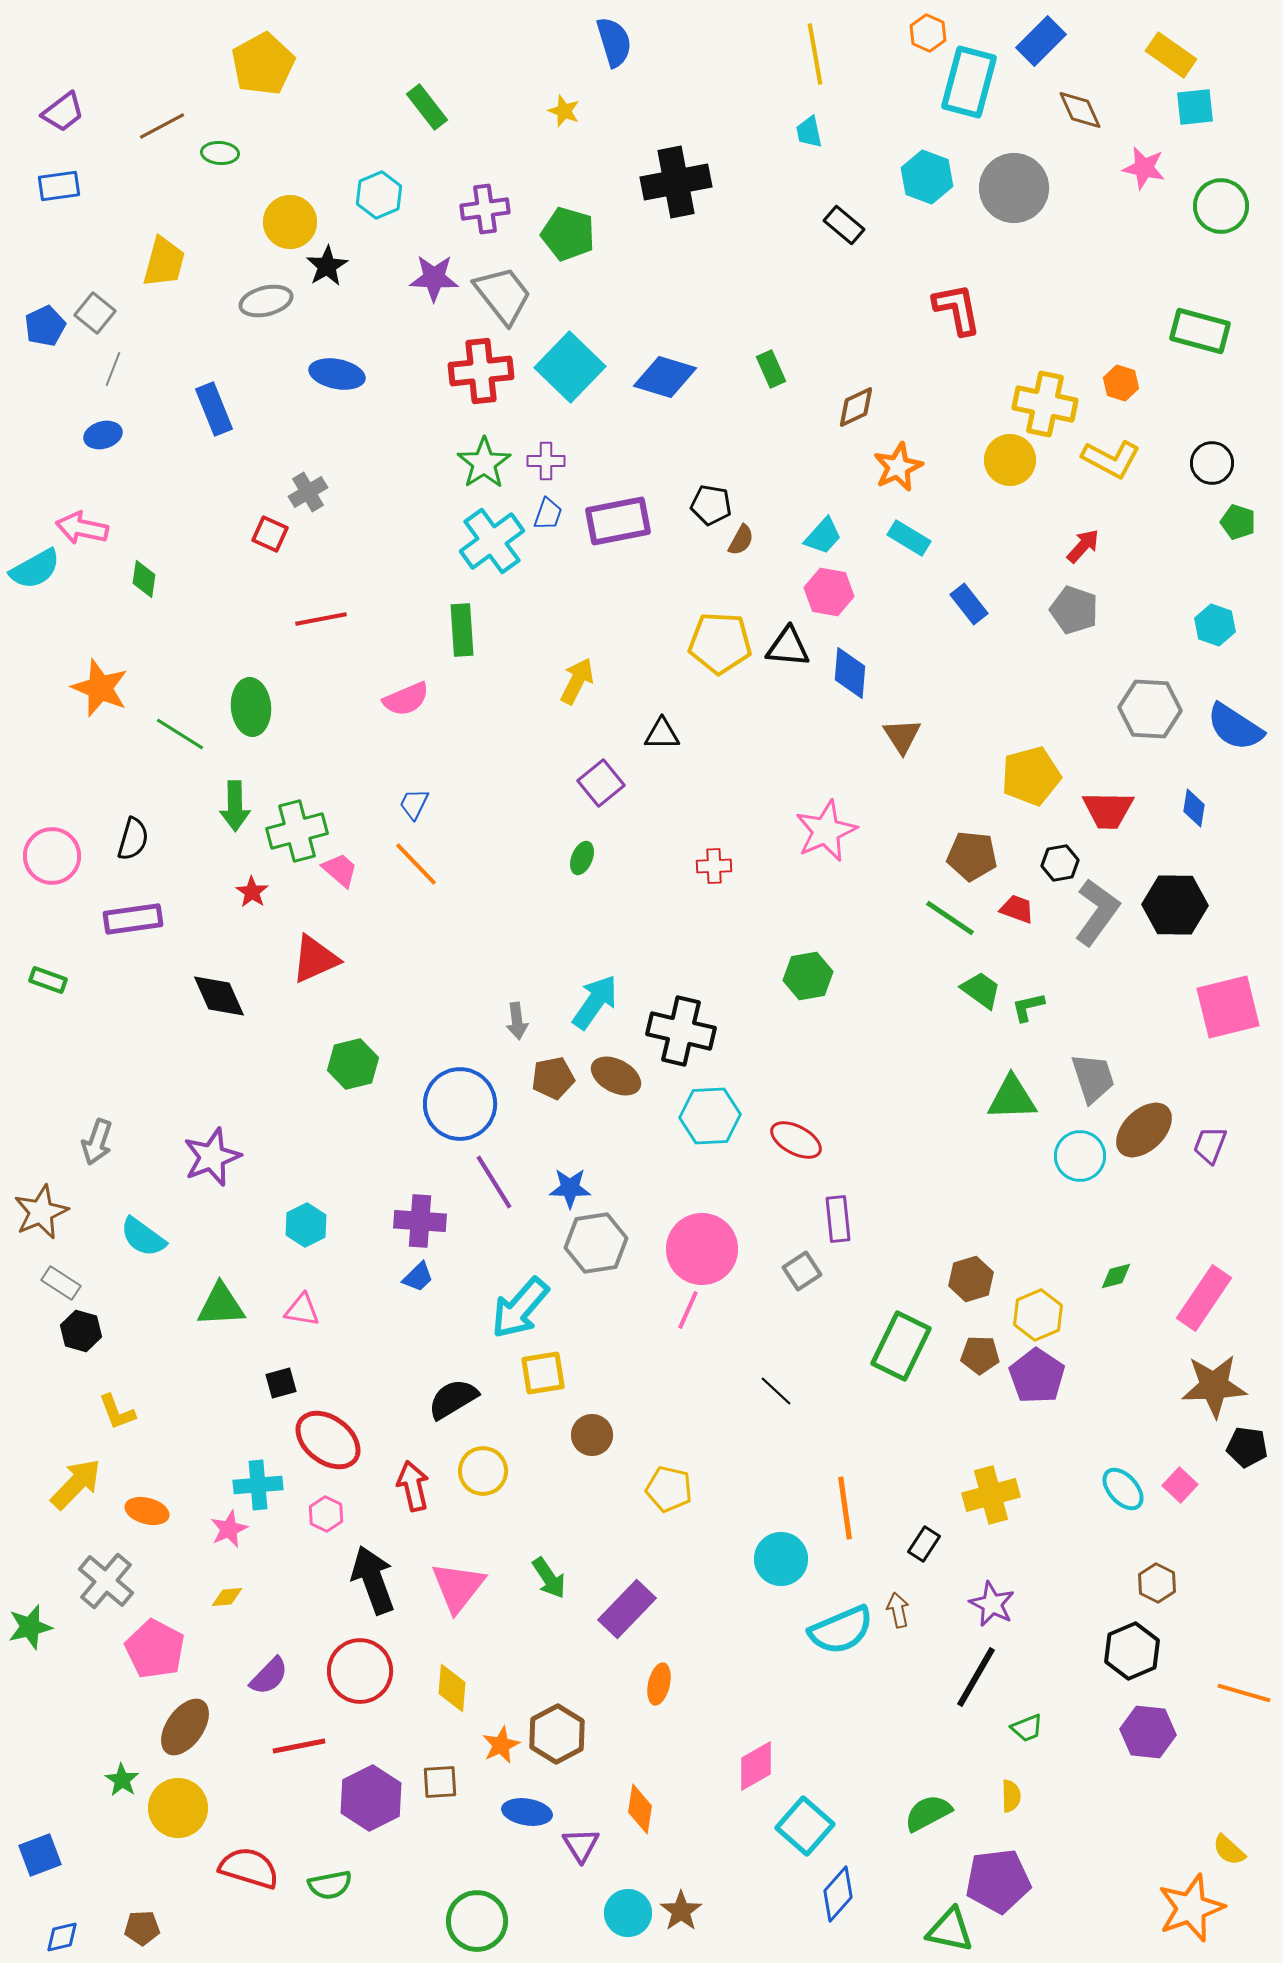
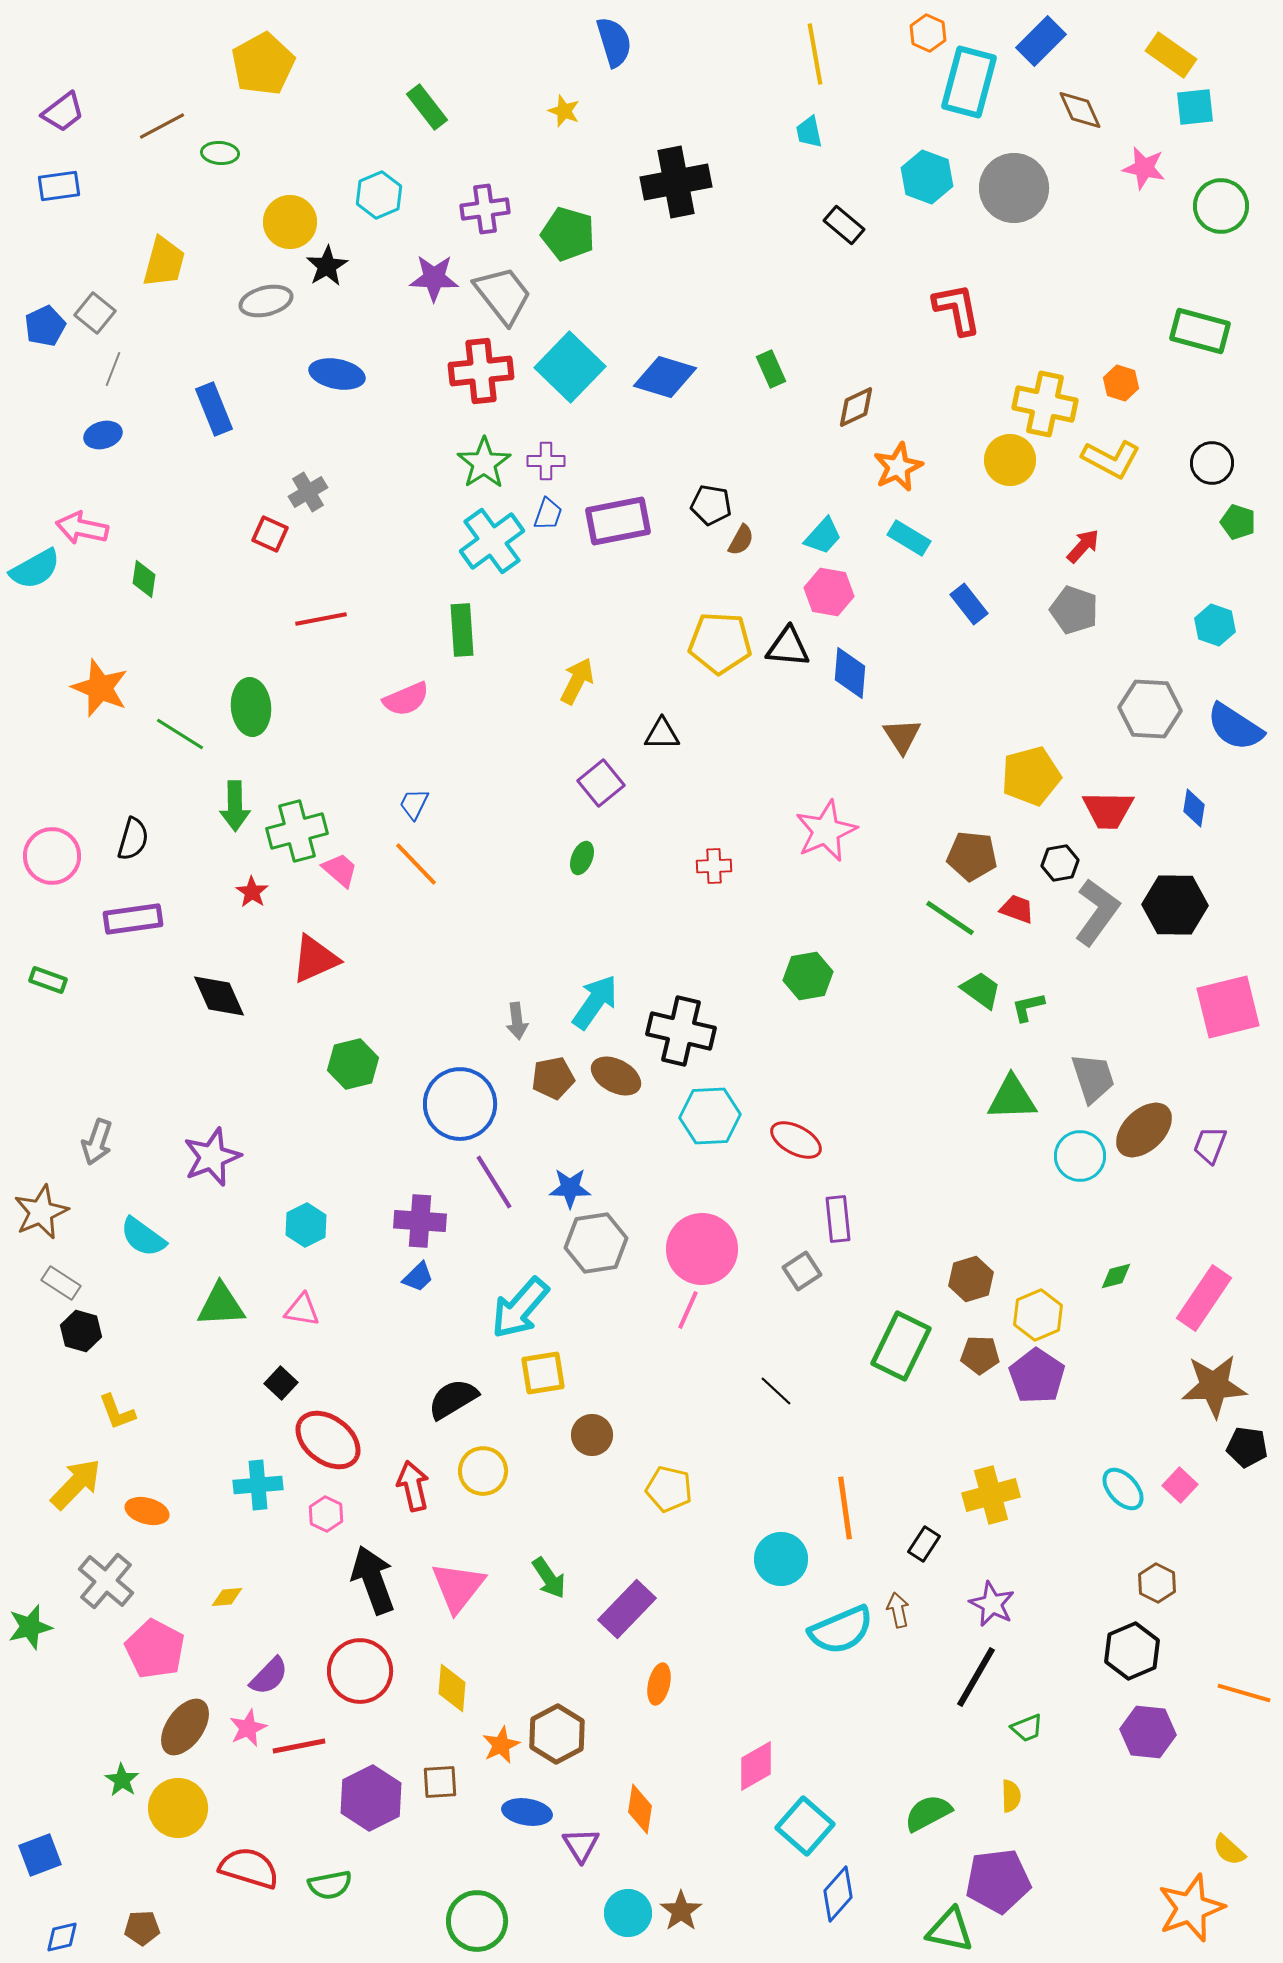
black square at (281, 1383): rotated 32 degrees counterclockwise
pink star at (229, 1529): moved 19 px right, 199 px down
